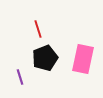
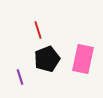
red line: moved 1 px down
black pentagon: moved 2 px right, 1 px down
